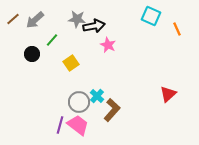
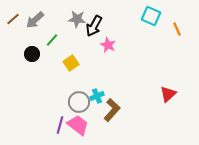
black arrow: rotated 130 degrees clockwise
cyan cross: rotated 24 degrees clockwise
